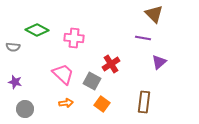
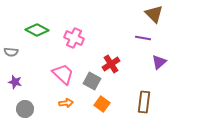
pink cross: rotated 18 degrees clockwise
gray semicircle: moved 2 px left, 5 px down
